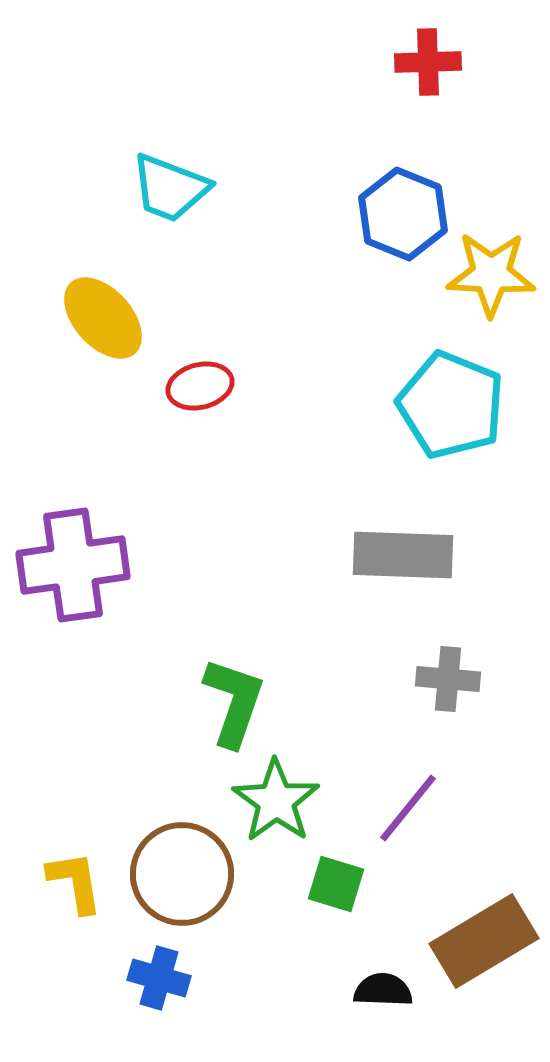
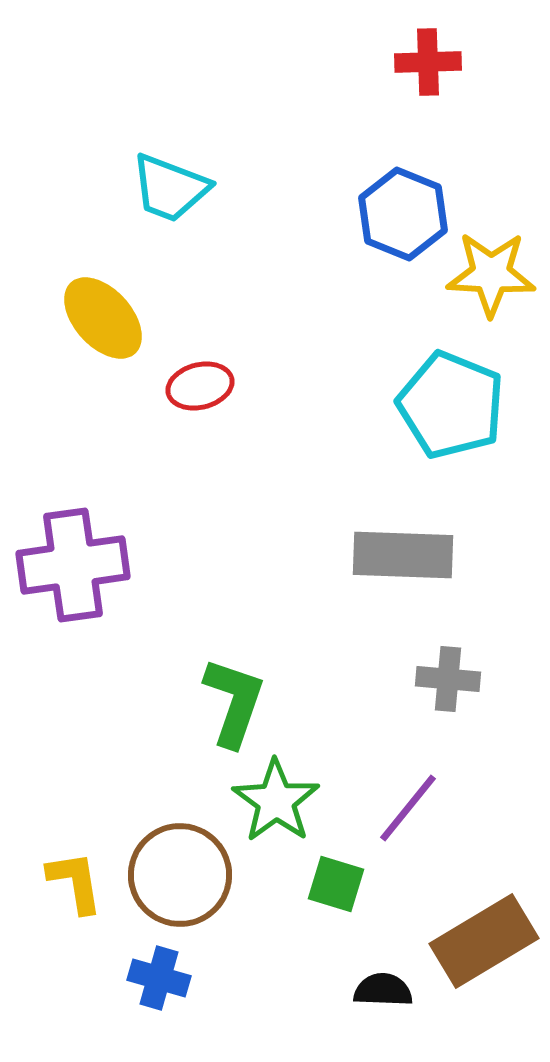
brown circle: moved 2 px left, 1 px down
